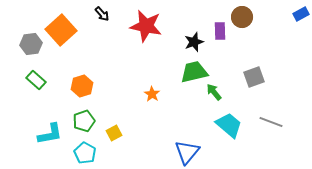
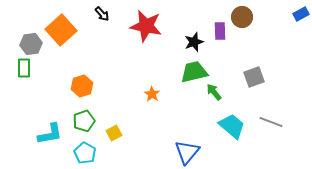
green rectangle: moved 12 px left, 12 px up; rotated 48 degrees clockwise
cyan trapezoid: moved 3 px right, 1 px down
